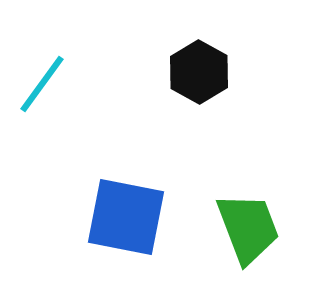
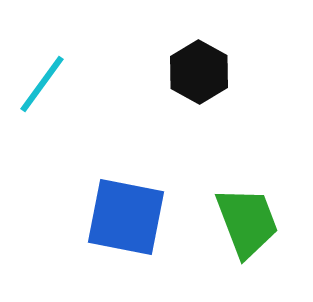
green trapezoid: moved 1 px left, 6 px up
